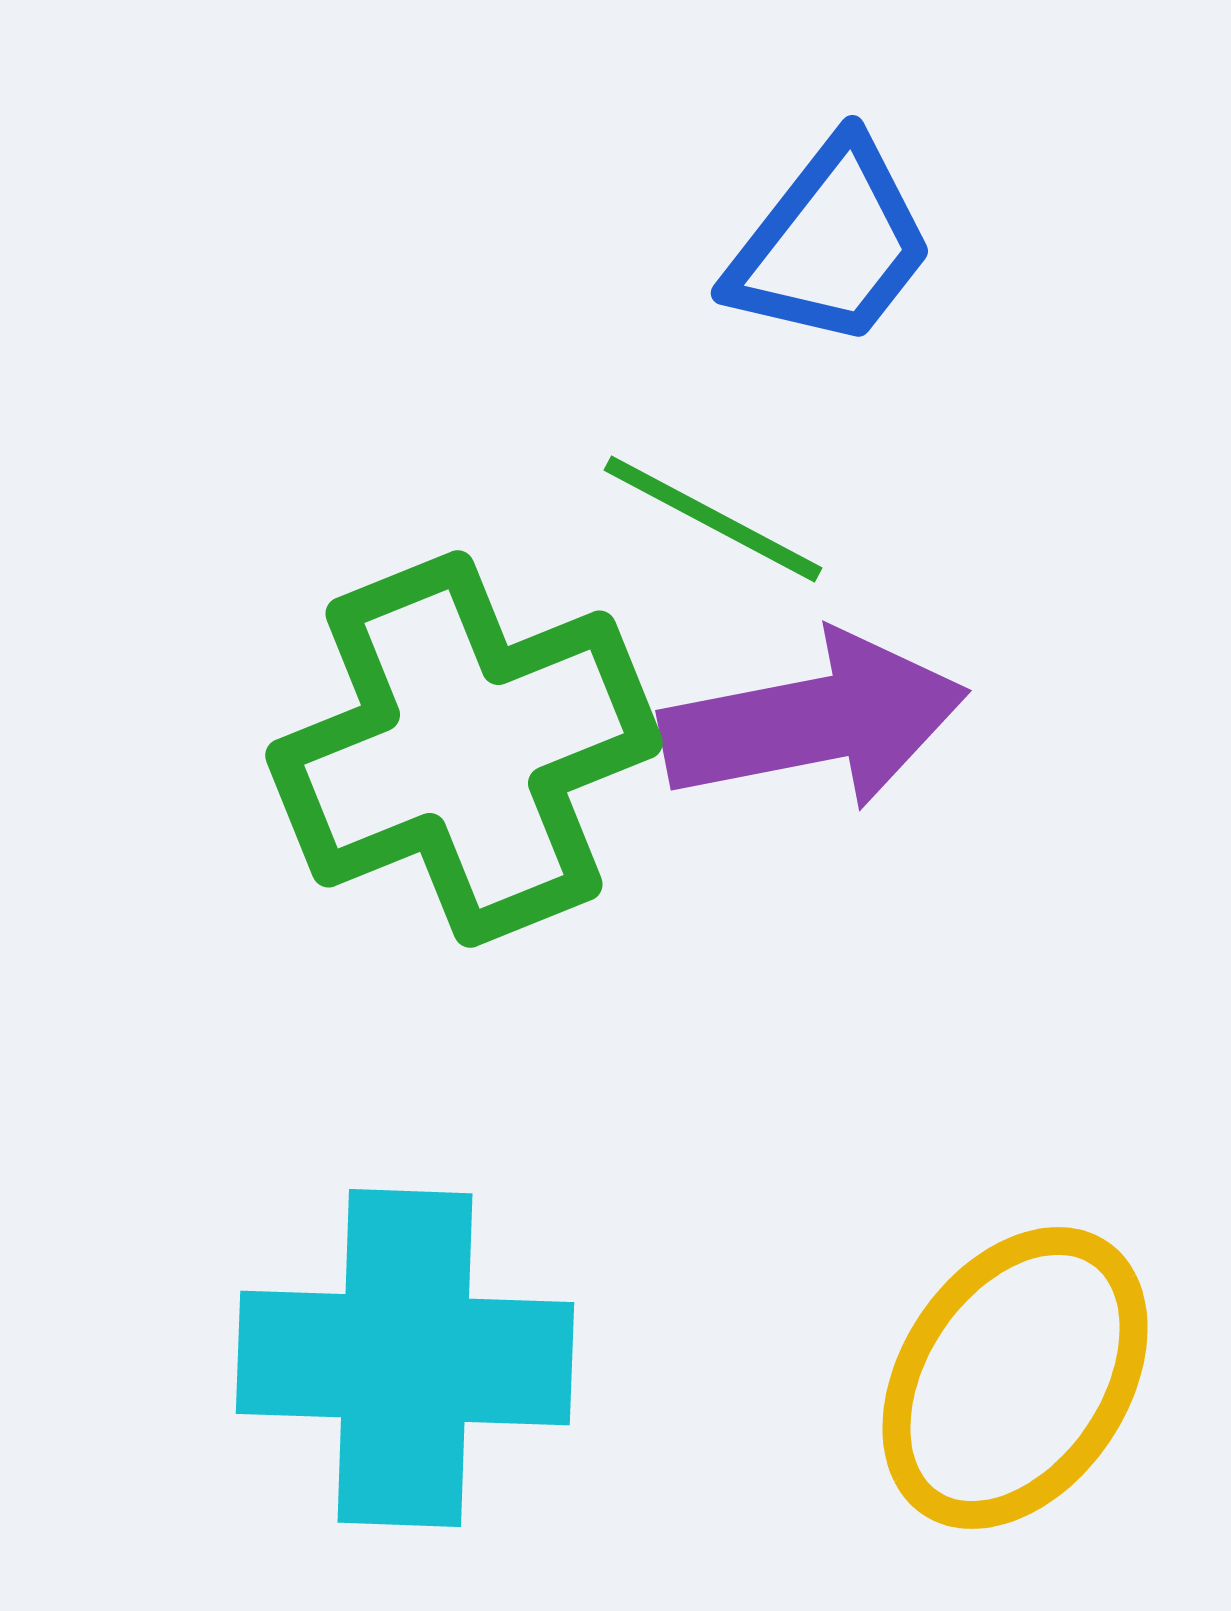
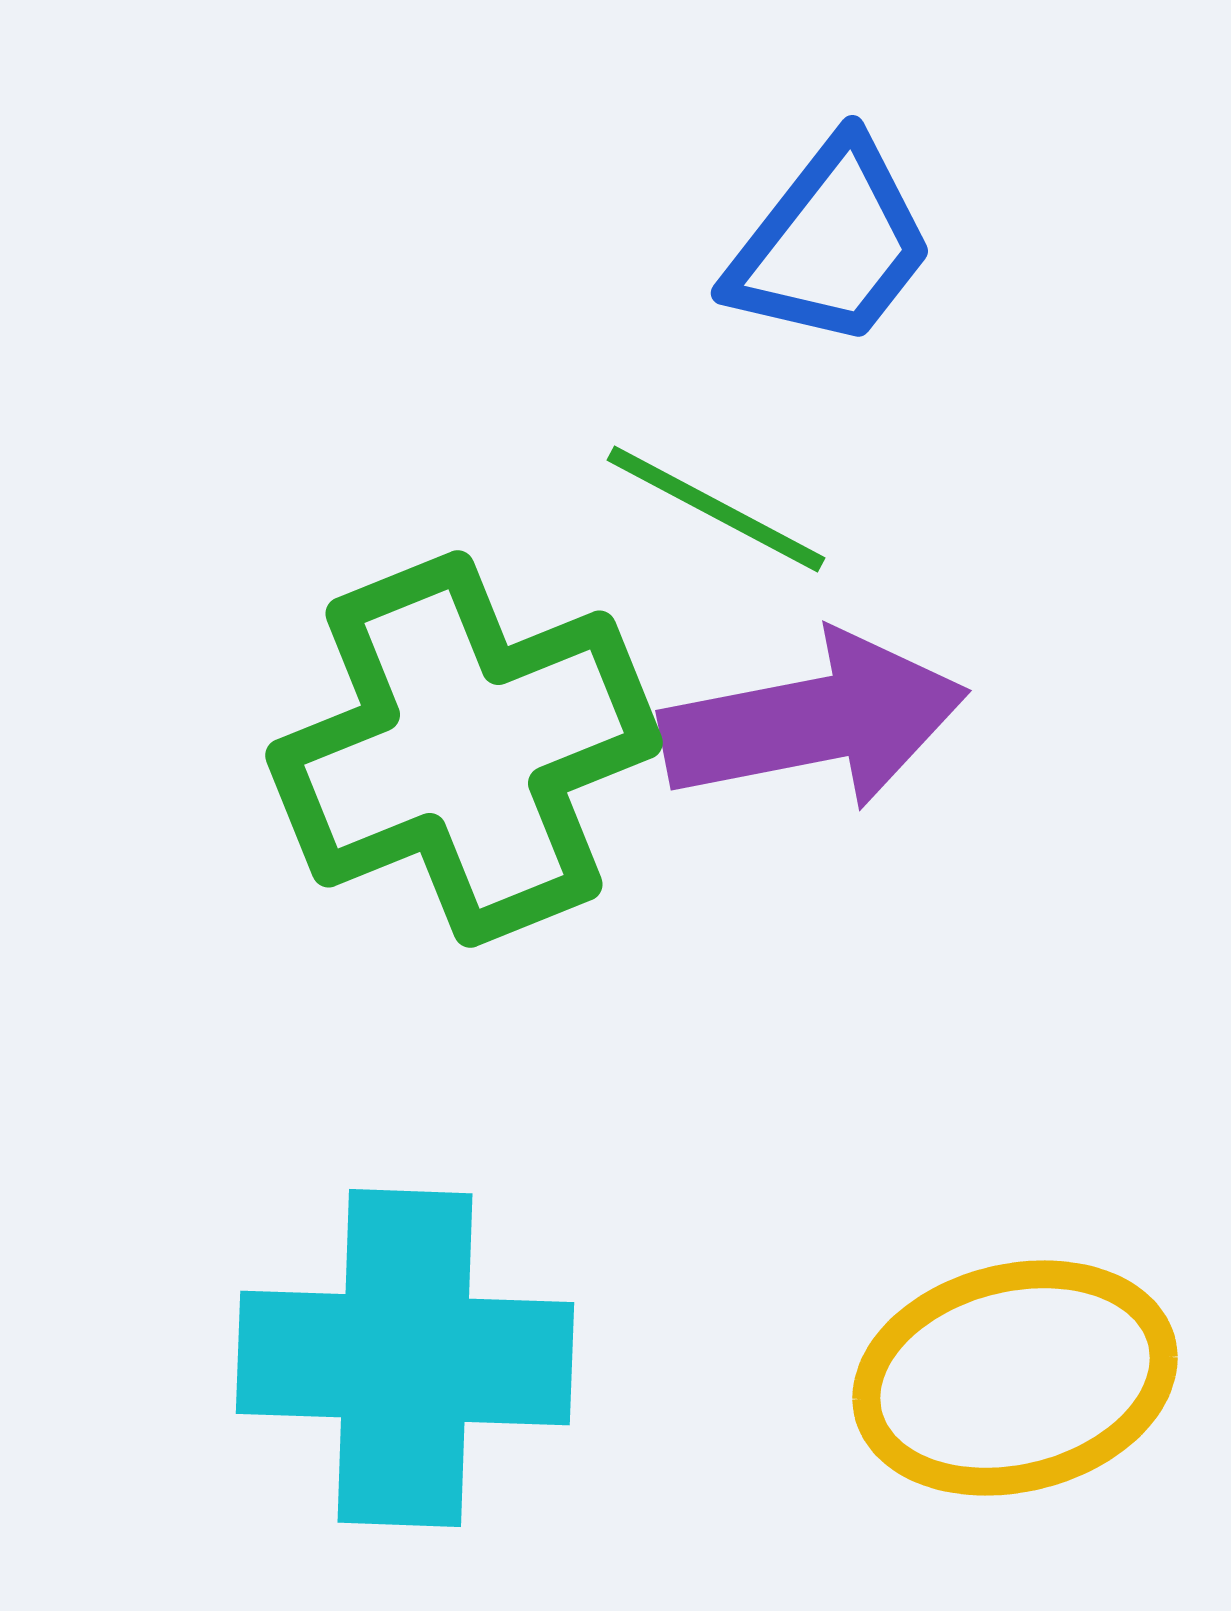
green line: moved 3 px right, 10 px up
yellow ellipse: rotated 42 degrees clockwise
